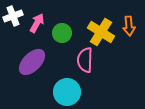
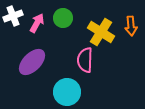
orange arrow: moved 2 px right
green circle: moved 1 px right, 15 px up
